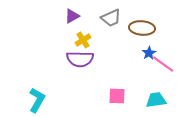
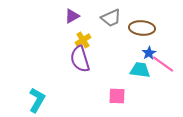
purple semicircle: rotated 72 degrees clockwise
cyan trapezoid: moved 16 px left, 30 px up; rotated 15 degrees clockwise
